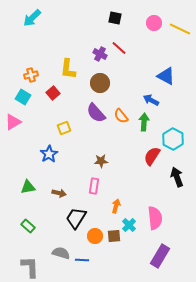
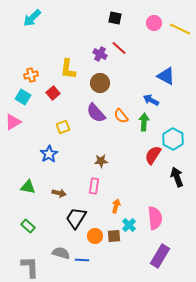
yellow square: moved 1 px left, 1 px up
red semicircle: moved 1 px right, 1 px up
green triangle: rotated 21 degrees clockwise
